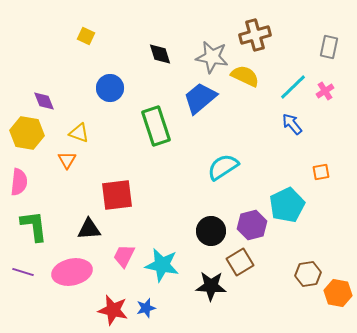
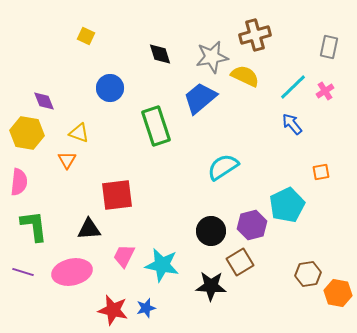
gray star: rotated 20 degrees counterclockwise
